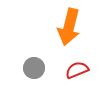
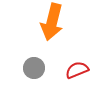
orange arrow: moved 17 px left, 5 px up
